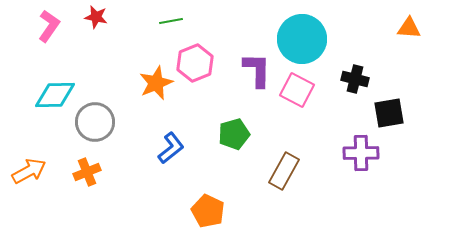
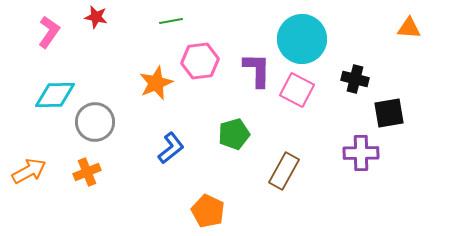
pink L-shape: moved 6 px down
pink hexagon: moved 5 px right, 2 px up; rotated 15 degrees clockwise
